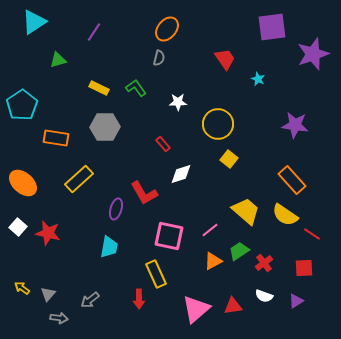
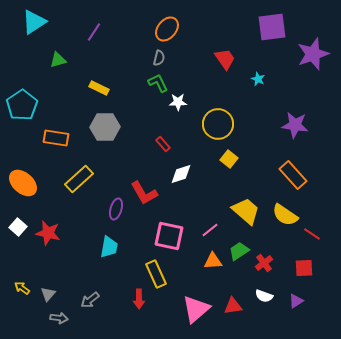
green L-shape at (136, 88): moved 22 px right, 5 px up; rotated 10 degrees clockwise
orange rectangle at (292, 180): moved 1 px right, 5 px up
orange triangle at (213, 261): rotated 24 degrees clockwise
